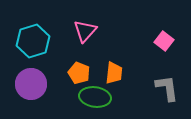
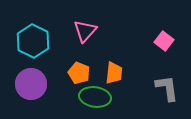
cyan hexagon: rotated 16 degrees counterclockwise
